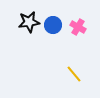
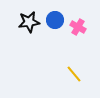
blue circle: moved 2 px right, 5 px up
